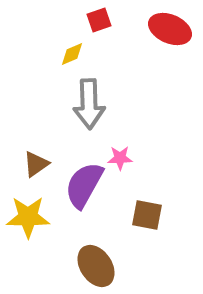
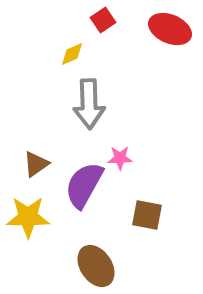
red square: moved 4 px right; rotated 15 degrees counterclockwise
